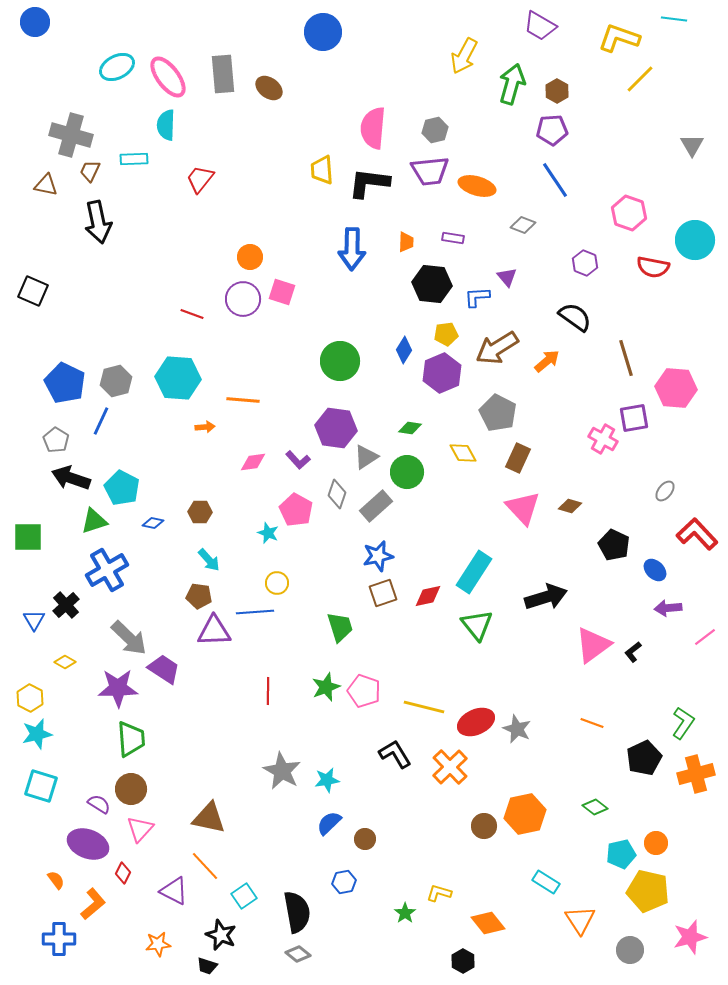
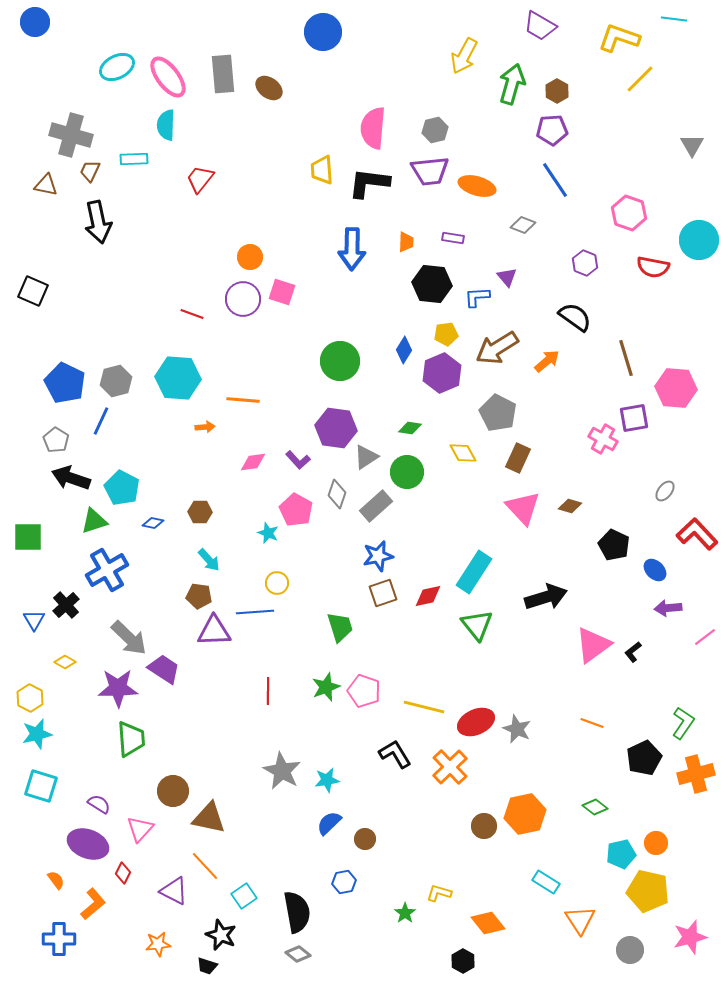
cyan circle at (695, 240): moved 4 px right
brown circle at (131, 789): moved 42 px right, 2 px down
